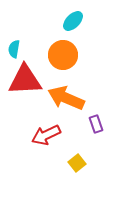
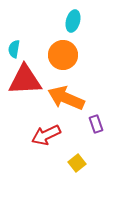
cyan ellipse: rotated 30 degrees counterclockwise
